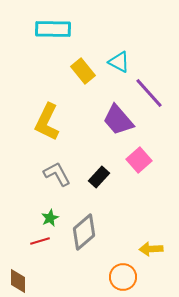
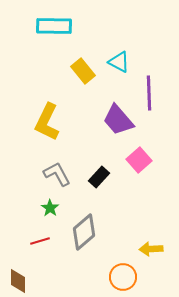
cyan rectangle: moved 1 px right, 3 px up
purple line: rotated 40 degrees clockwise
green star: moved 10 px up; rotated 12 degrees counterclockwise
